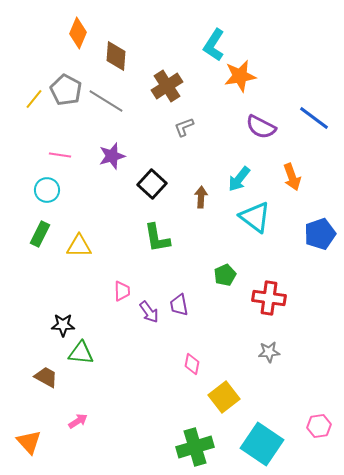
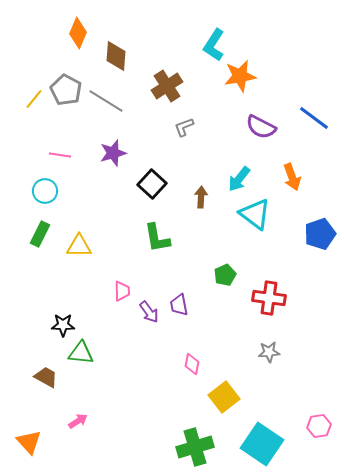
purple star: moved 1 px right, 3 px up
cyan circle: moved 2 px left, 1 px down
cyan triangle: moved 3 px up
